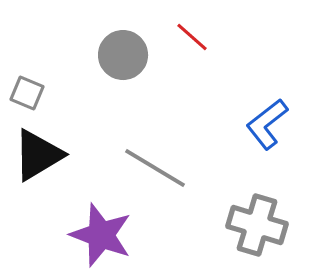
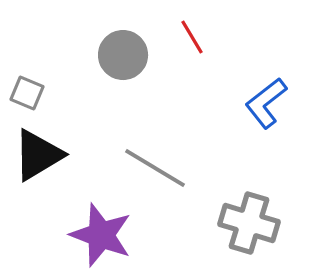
red line: rotated 18 degrees clockwise
blue L-shape: moved 1 px left, 21 px up
gray cross: moved 8 px left, 2 px up
